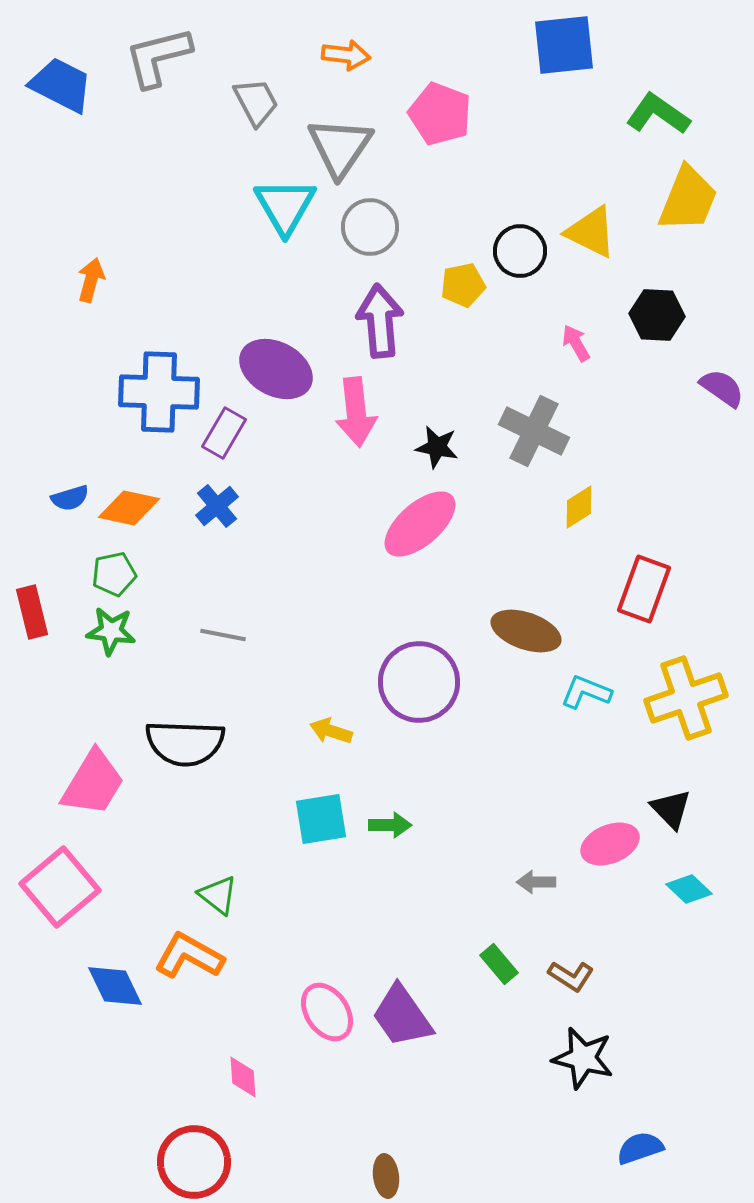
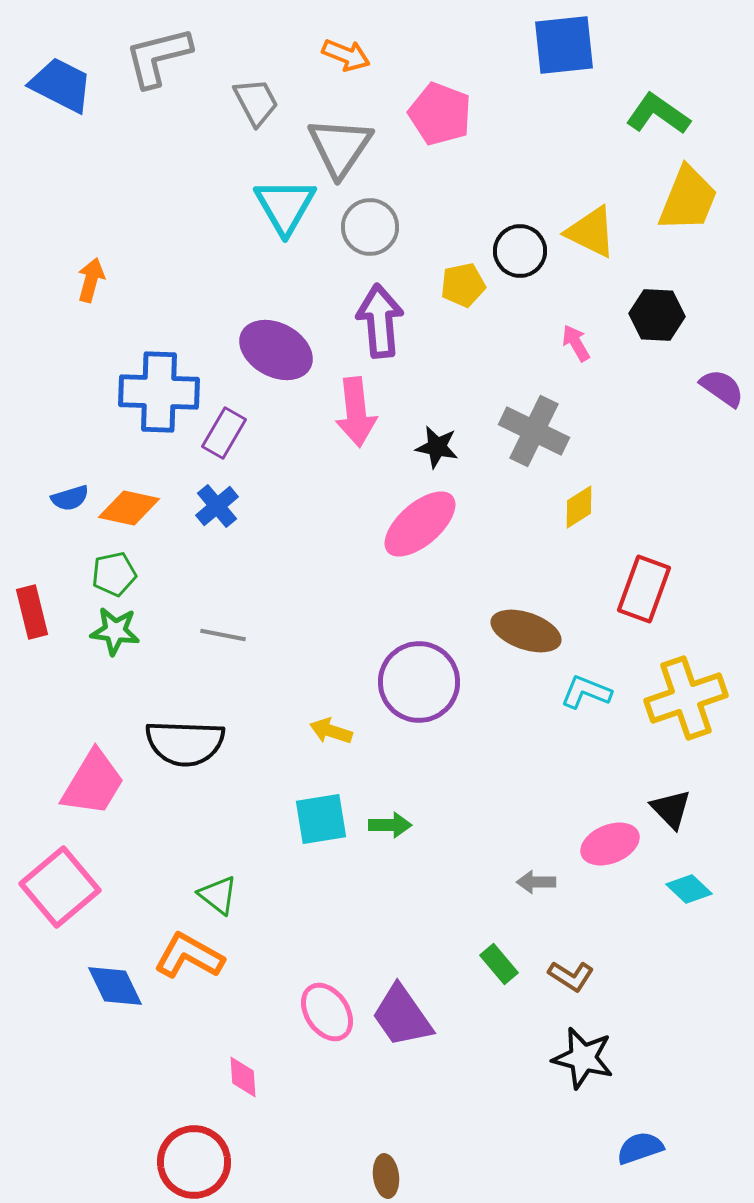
orange arrow at (346, 55): rotated 15 degrees clockwise
purple ellipse at (276, 369): moved 19 px up
green star at (111, 631): moved 4 px right
